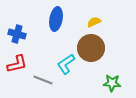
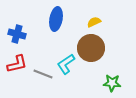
gray line: moved 6 px up
